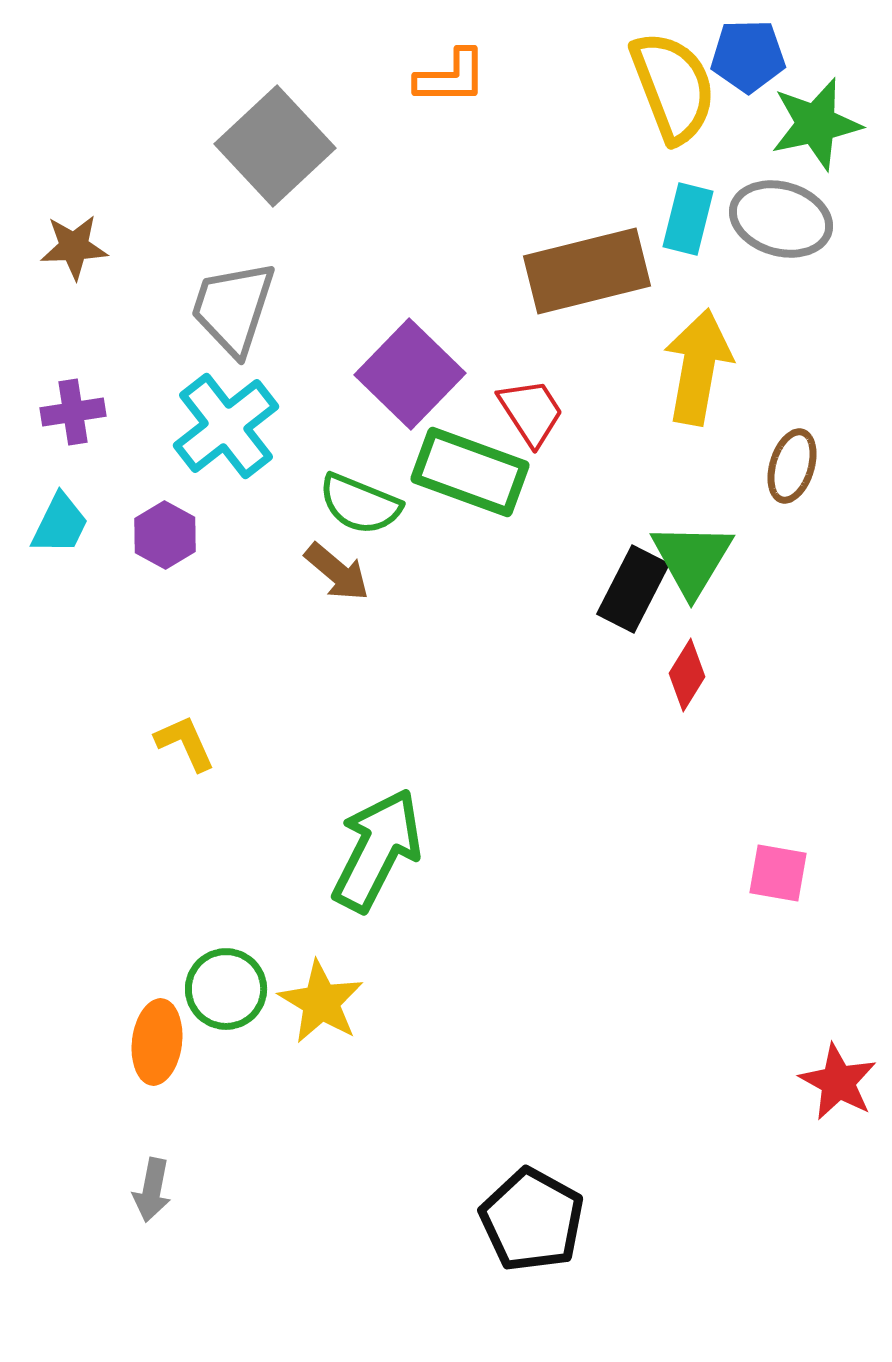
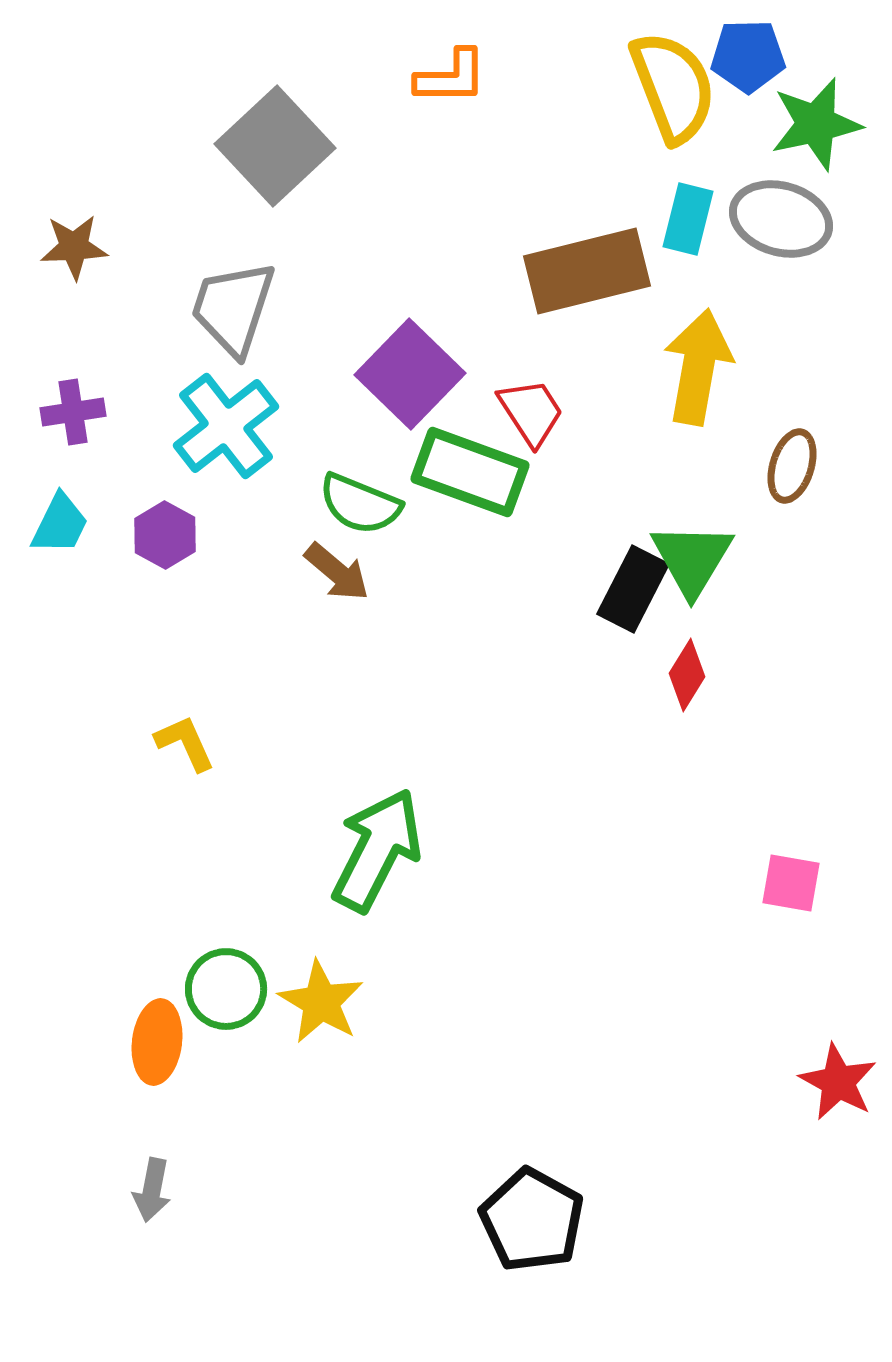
pink square: moved 13 px right, 10 px down
